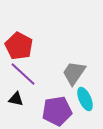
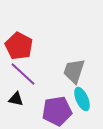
gray trapezoid: moved 2 px up; rotated 16 degrees counterclockwise
cyan ellipse: moved 3 px left
